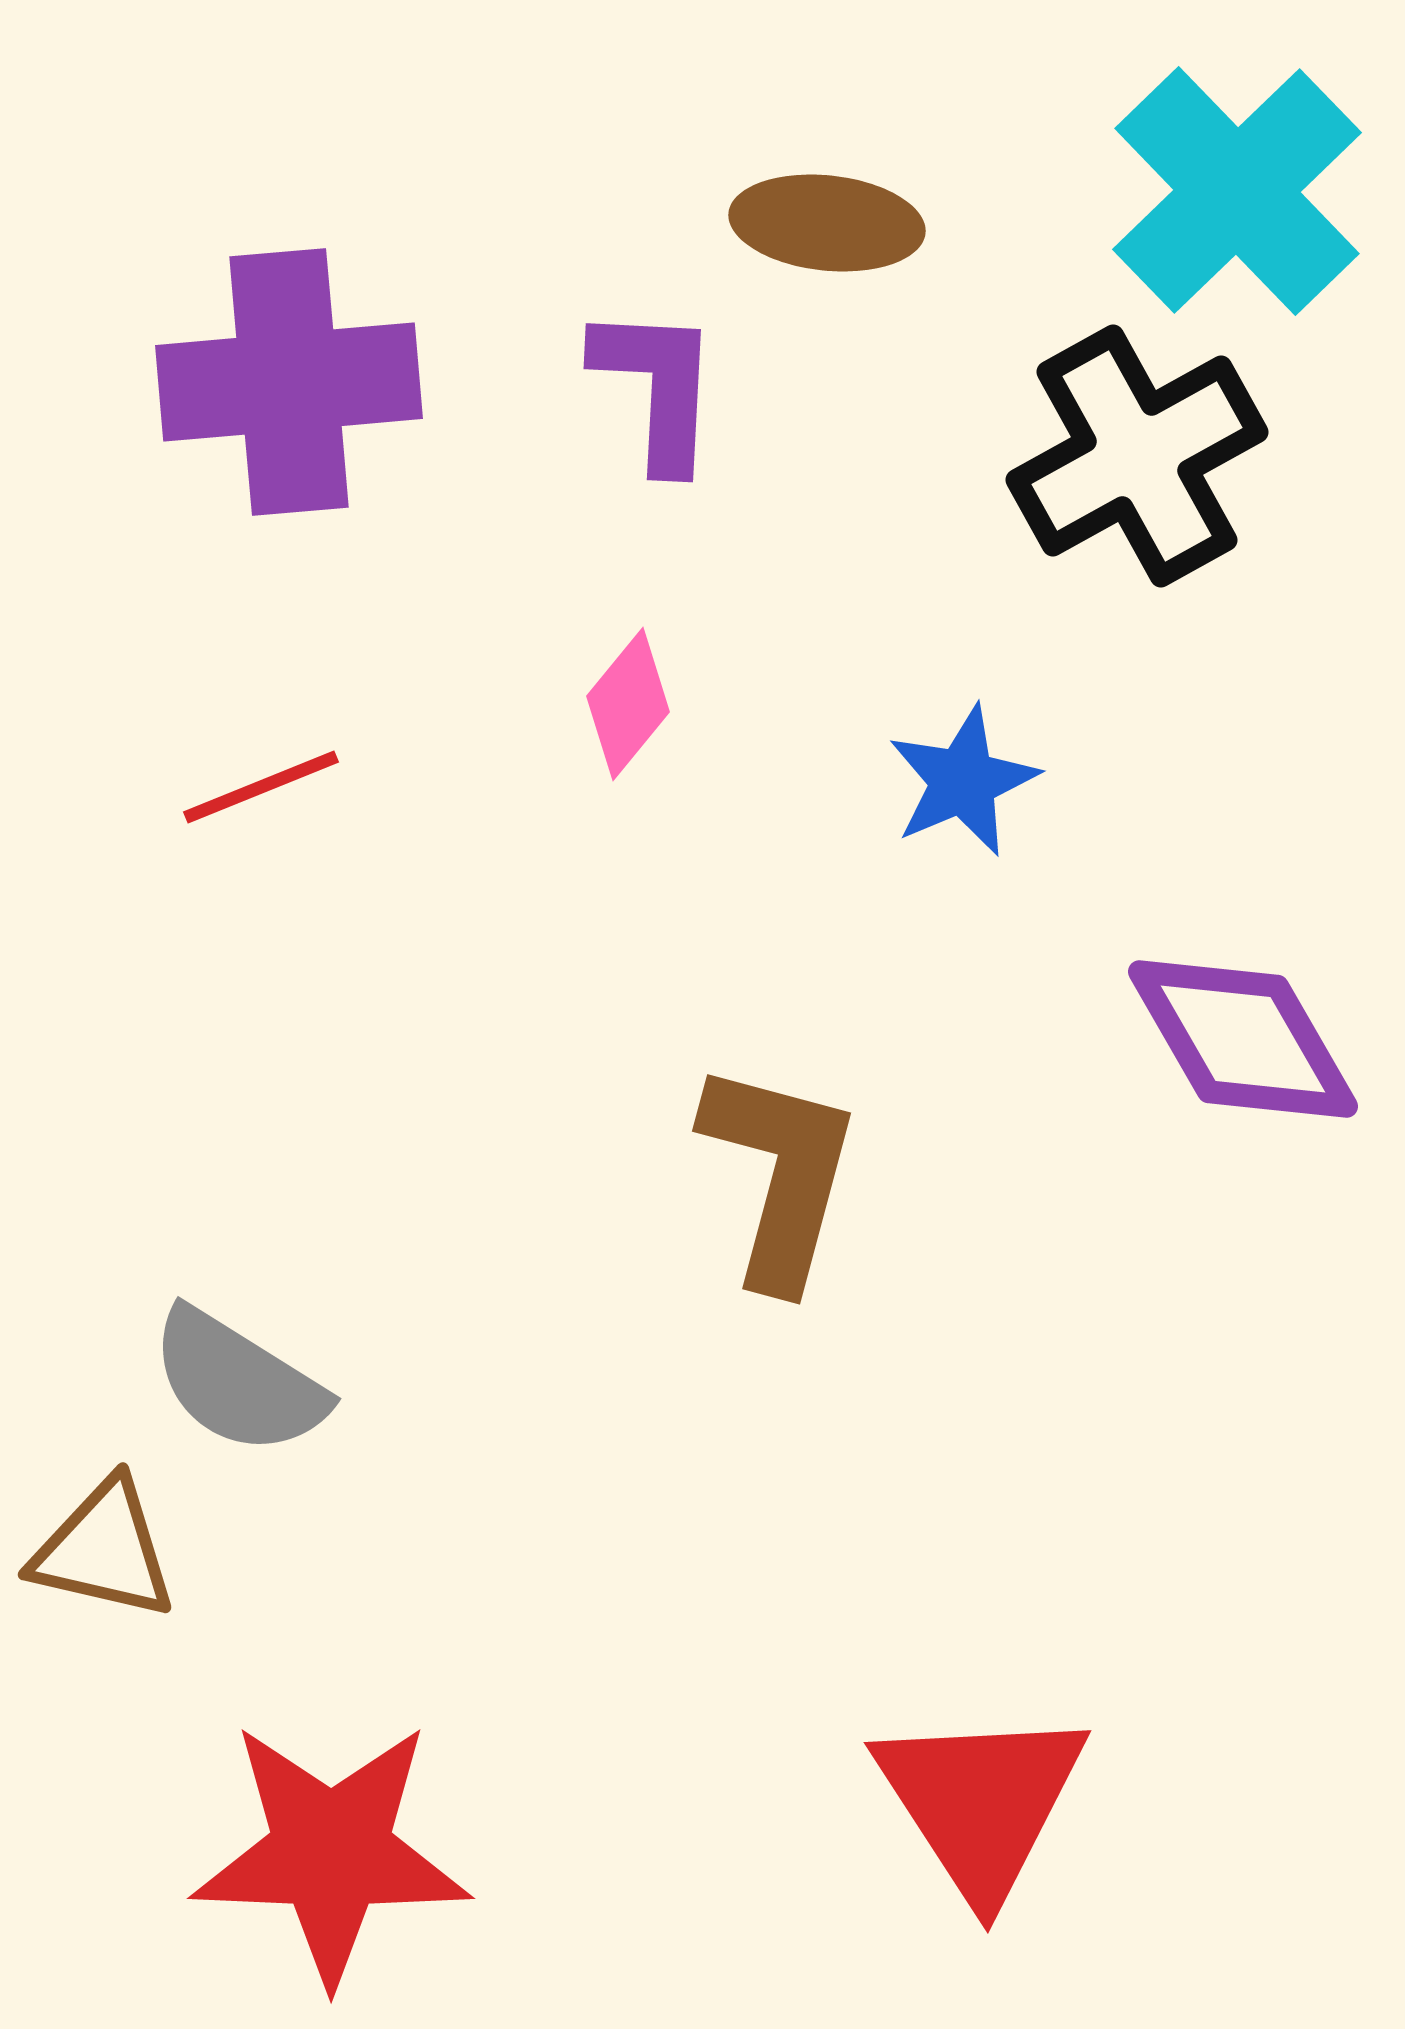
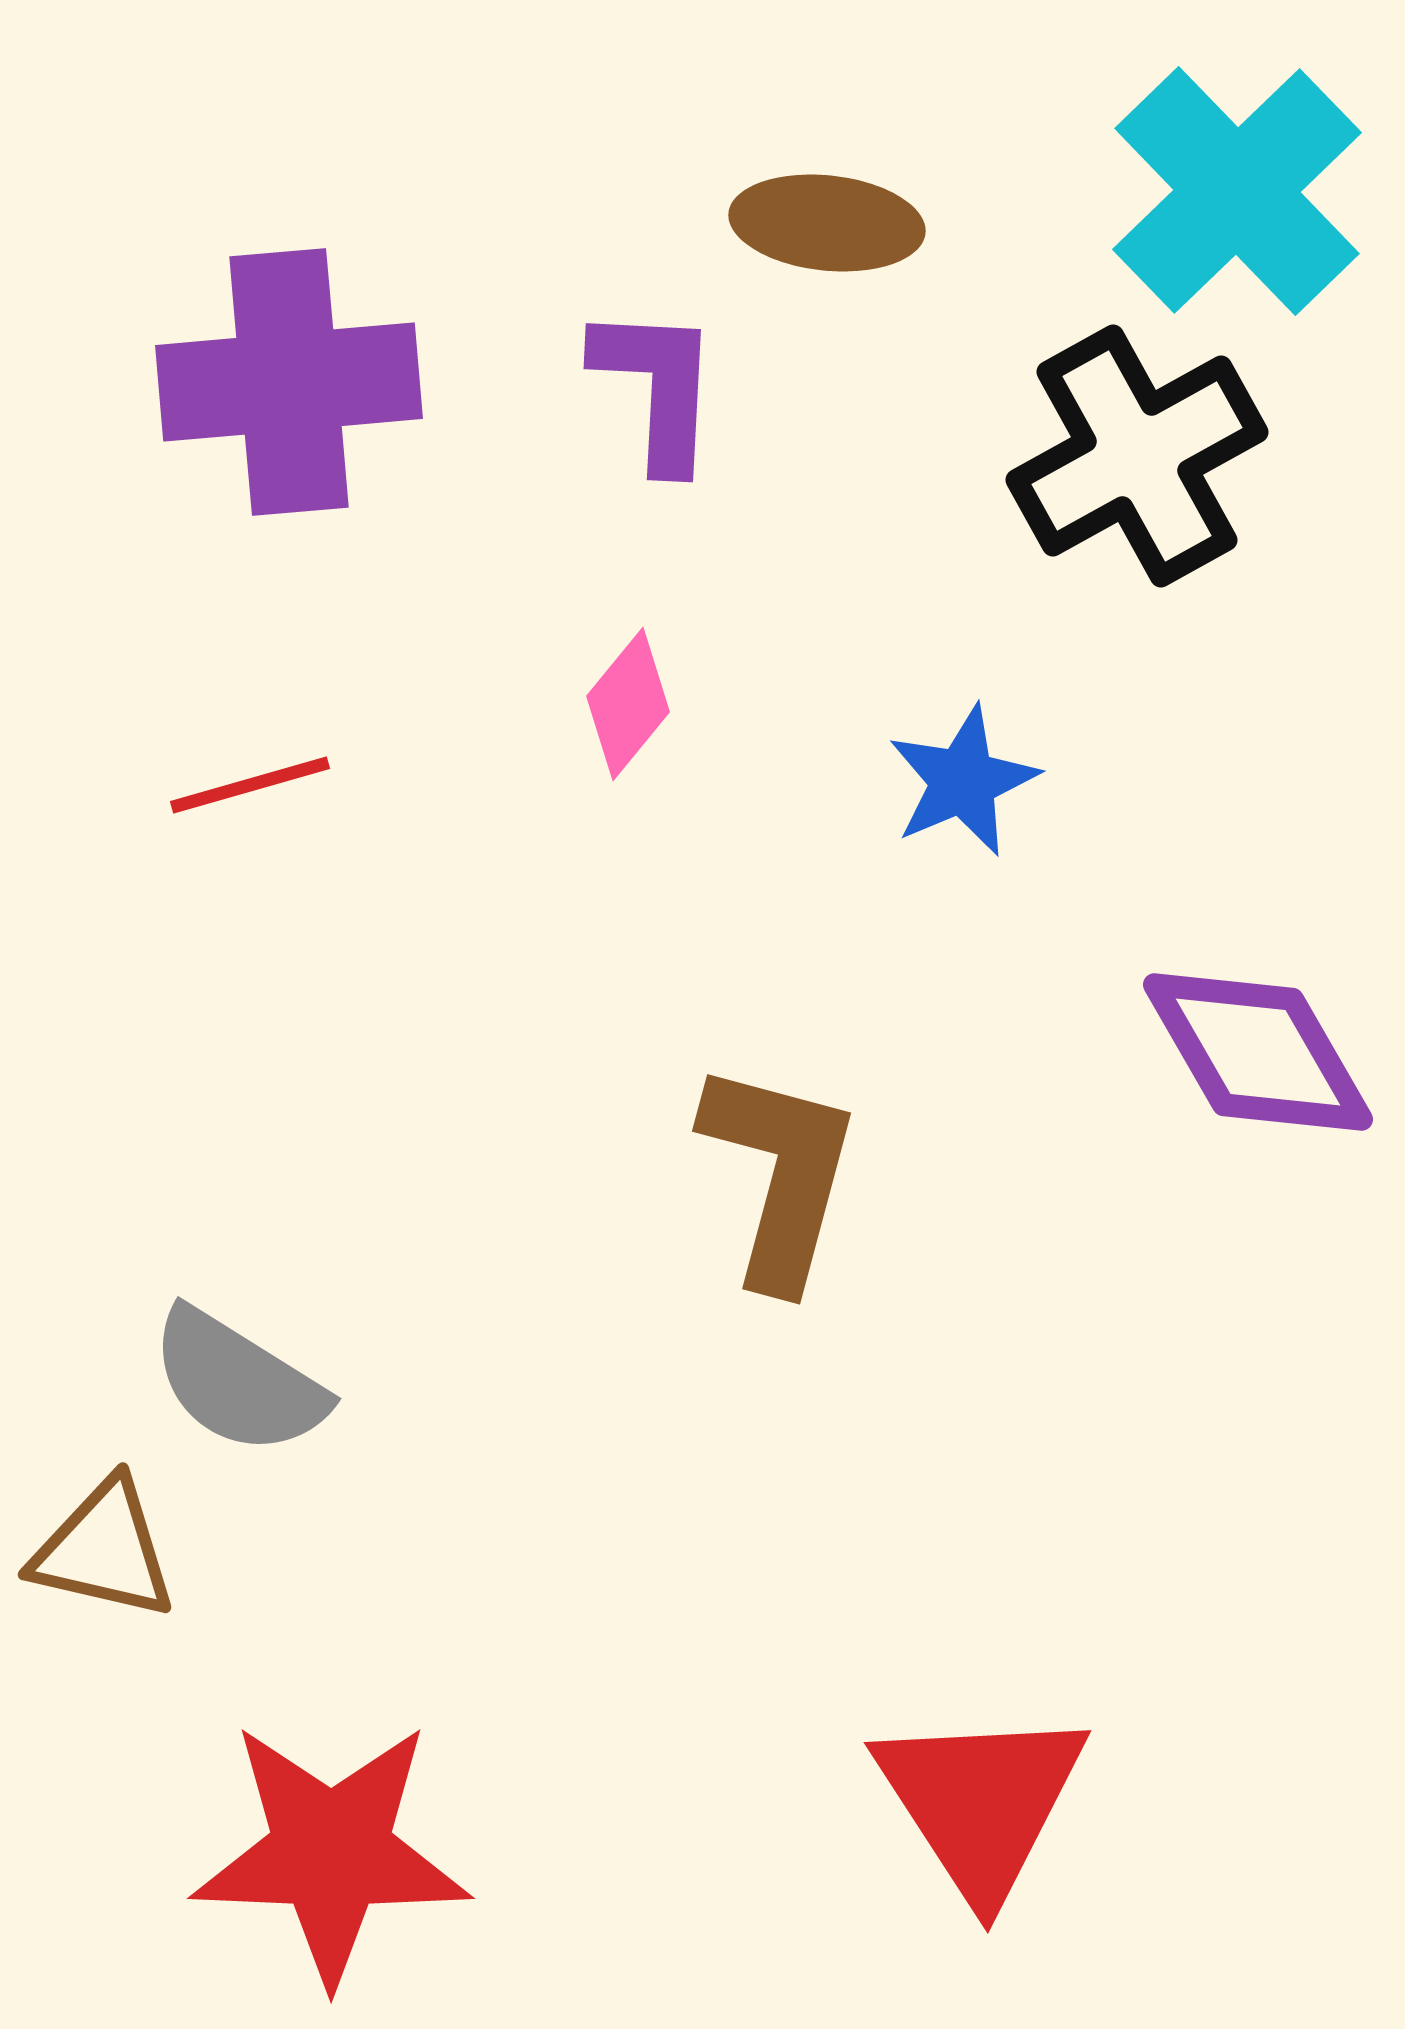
red line: moved 11 px left, 2 px up; rotated 6 degrees clockwise
purple diamond: moved 15 px right, 13 px down
